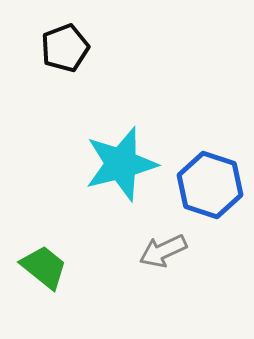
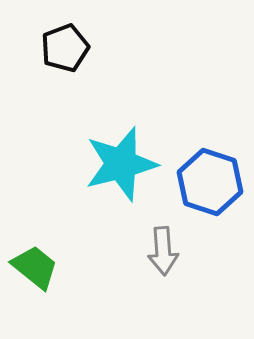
blue hexagon: moved 3 px up
gray arrow: rotated 69 degrees counterclockwise
green trapezoid: moved 9 px left
